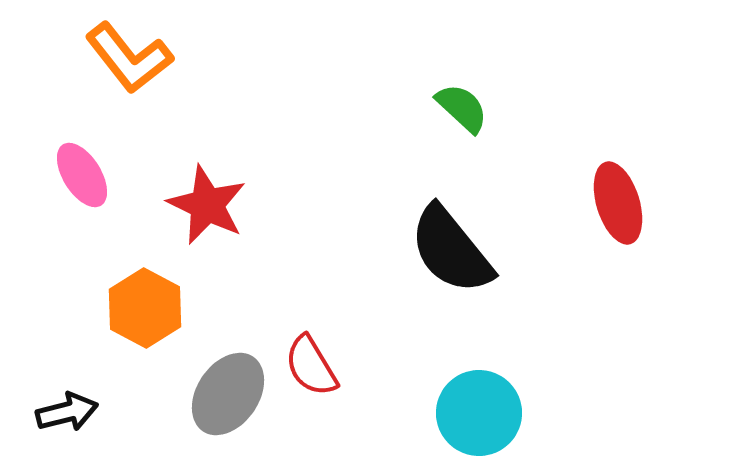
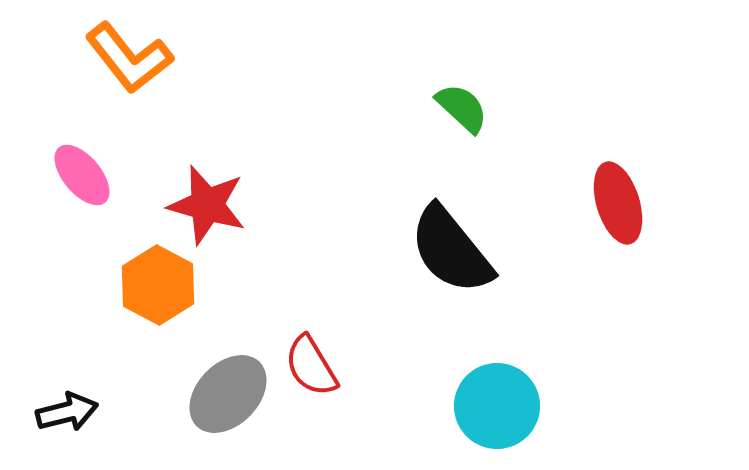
pink ellipse: rotated 8 degrees counterclockwise
red star: rotated 10 degrees counterclockwise
orange hexagon: moved 13 px right, 23 px up
gray ellipse: rotated 10 degrees clockwise
cyan circle: moved 18 px right, 7 px up
